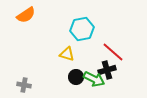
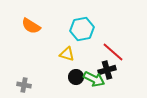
orange semicircle: moved 5 px right, 11 px down; rotated 66 degrees clockwise
